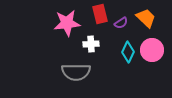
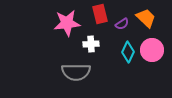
purple semicircle: moved 1 px right, 1 px down
